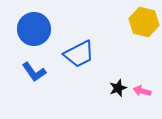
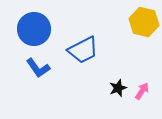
blue trapezoid: moved 4 px right, 4 px up
blue L-shape: moved 4 px right, 4 px up
pink arrow: rotated 108 degrees clockwise
